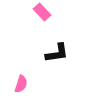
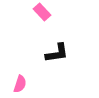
pink semicircle: moved 1 px left
